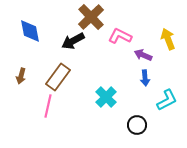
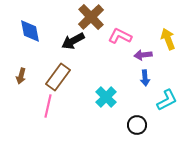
purple arrow: rotated 30 degrees counterclockwise
